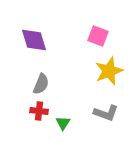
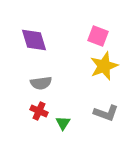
yellow star: moved 5 px left, 5 px up
gray semicircle: moved 1 px up; rotated 60 degrees clockwise
red cross: rotated 18 degrees clockwise
